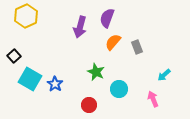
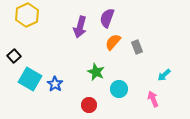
yellow hexagon: moved 1 px right, 1 px up
